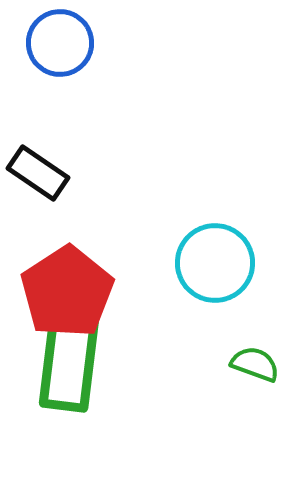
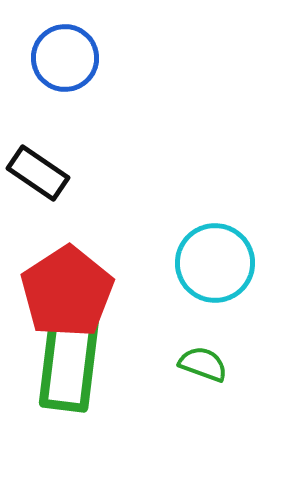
blue circle: moved 5 px right, 15 px down
green semicircle: moved 52 px left
